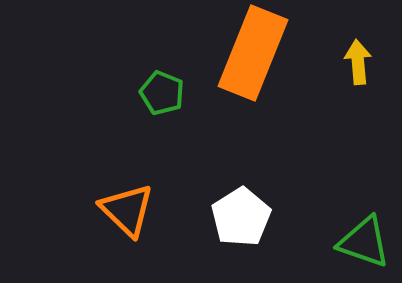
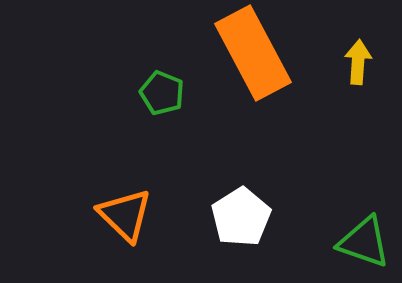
orange rectangle: rotated 50 degrees counterclockwise
yellow arrow: rotated 9 degrees clockwise
orange triangle: moved 2 px left, 5 px down
